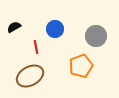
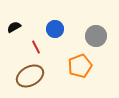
red line: rotated 16 degrees counterclockwise
orange pentagon: moved 1 px left
